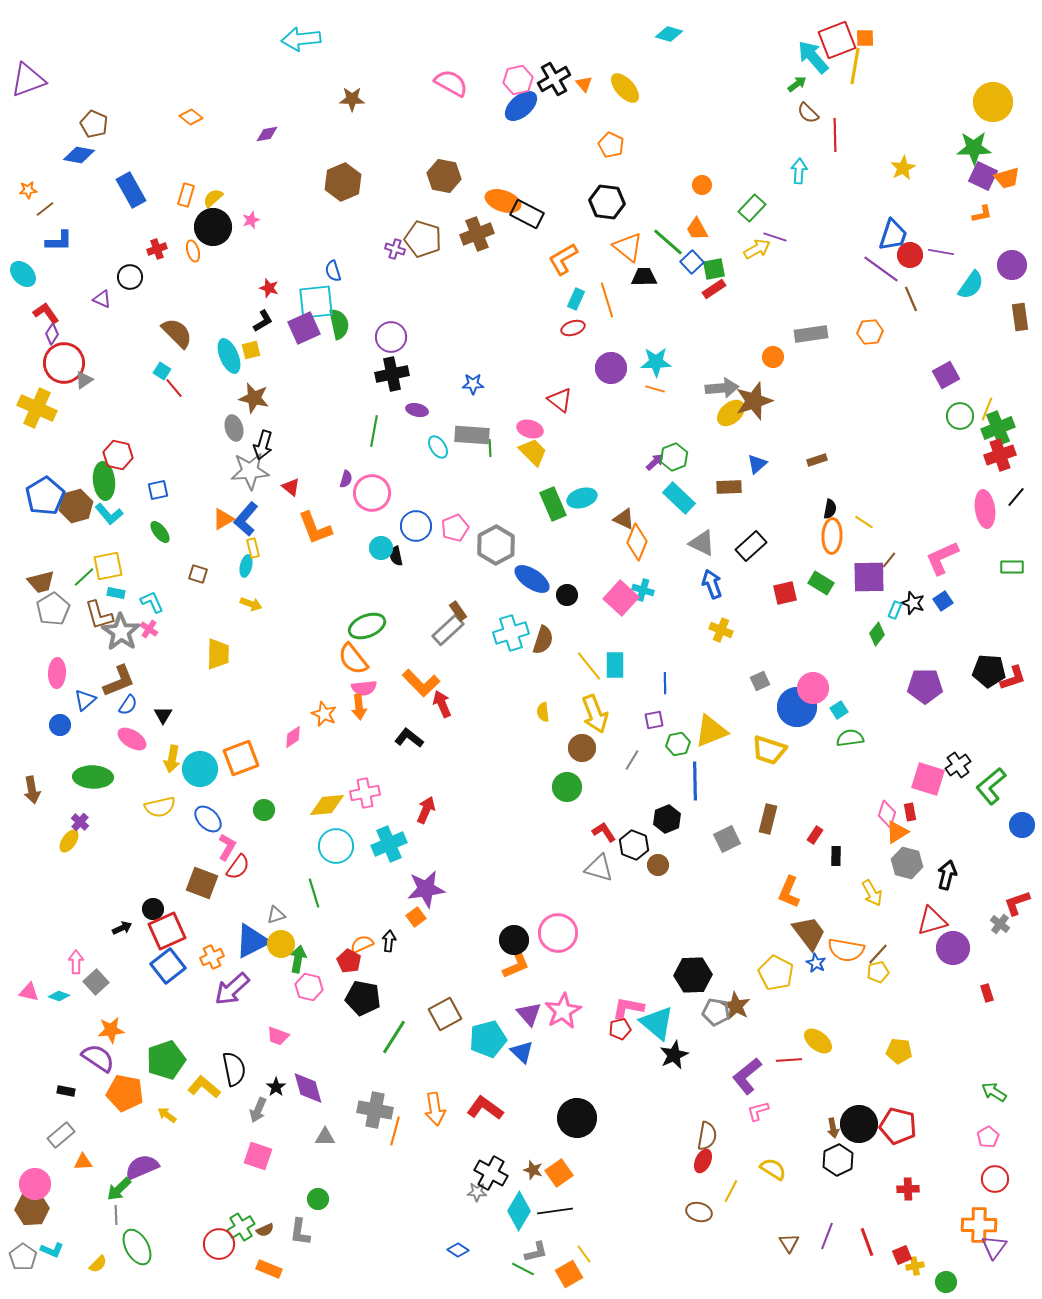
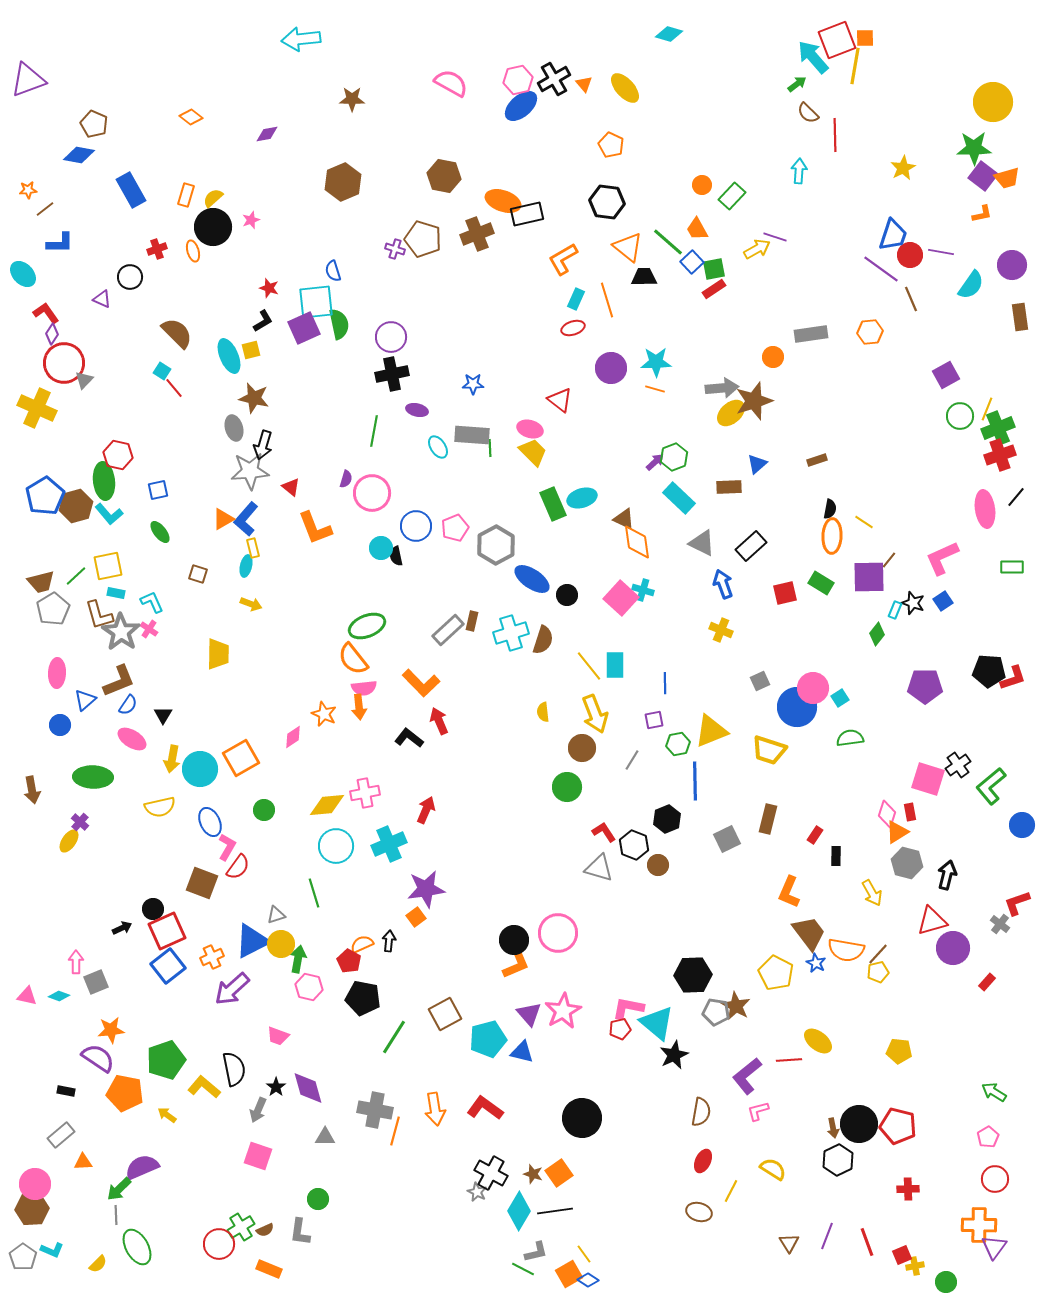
purple square at (983, 176): rotated 12 degrees clockwise
green rectangle at (752, 208): moved 20 px left, 12 px up
black rectangle at (527, 214): rotated 40 degrees counterclockwise
blue L-shape at (59, 241): moved 1 px right, 2 px down
gray triangle at (84, 380): rotated 12 degrees counterclockwise
orange diamond at (637, 542): rotated 30 degrees counterclockwise
green line at (84, 577): moved 8 px left, 1 px up
blue arrow at (712, 584): moved 11 px right
brown rectangle at (458, 611): moved 14 px right, 10 px down; rotated 48 degrees clockwise
red arrow at (442, 704): moved 3 px left, 17 px down
cyan square at (839, 710): moved 1 px right, 12 px up
orange square at (241, 758): rotated 9 degrees counterclockwise
blue ellipse at (208, 819): moved 2 px right, 3 px down; rotated 20 degrees clockwise
gray square at (96, 982): rotated 20 degrees clockwise
pink triangle at (29, 992): moved 2 px left, 4 px down
red rectangle at (987, 993): moved 11 px up; rotated 60 degrees clockwise
blue triangle at (522, 1052): rotated 30 degrees counterclockwise
black circle at (577, 1118): moved 5 px right
brown semicircle at (707, 1136): moved 6 px left, 24 px up
brown star at (533, 1170): moved 4 px down
gray star at (477, 1192): rotated 24 degrees clockwise
blue diamond at (458, 1250): moved 130 px right, 30 px down
